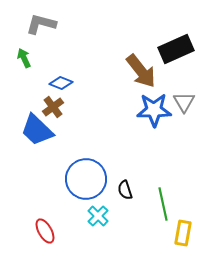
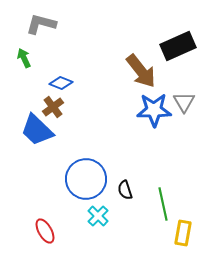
black rectangle: moved 2 px right, 3 px up
